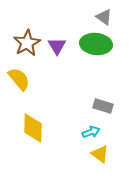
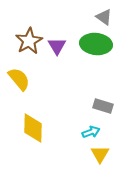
brown star: moved 2 px right, 2 px up
yellow triangle: rotated 24 degrees clockwise
